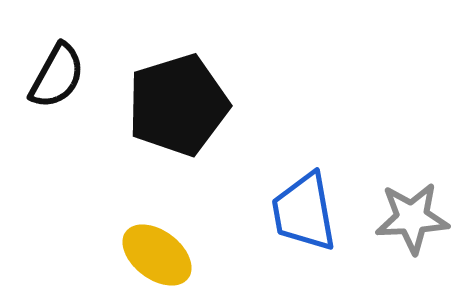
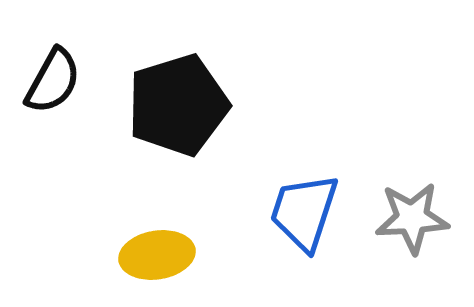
black semicircle: moved 4 px left, 5 px down
blue trapezoid: rotated 28 degrees clockwise
yellow ellipse: rotated 46 degrees counterclockwise
